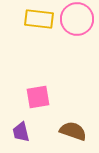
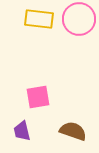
pink circle: moved 2 px right
purple trapezoid: moved 1 px right, 1 px up
